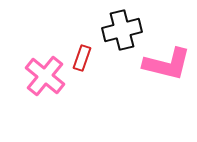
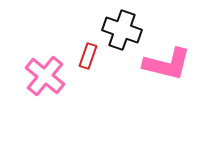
black cross: rotated 33 degrees clockwise
red rectangle: moved 6 px right, 2 px up
